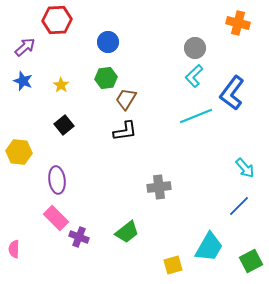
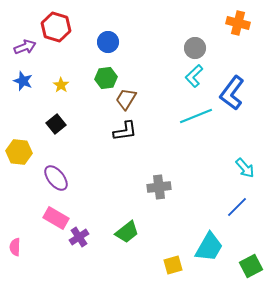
red hexagon: moved 1 px left, 7 px down; rotated 20 degrees clockwise
purple arrow: rotated 20 degrees clockwise
black square: moved 8 px left, 1 px up
purple ellipse: moved 1 px left, 2 px up; rotated 32 degrees counterclockwise
blue line: moved 2 px left, 1 px down
pink rectangle: rotated 15 degrees counterclockwise
purple cross: rotated 36 degrees clockwise
pink semicircle: moved 1 px right, 2 px up
green square: moved 5 px down
